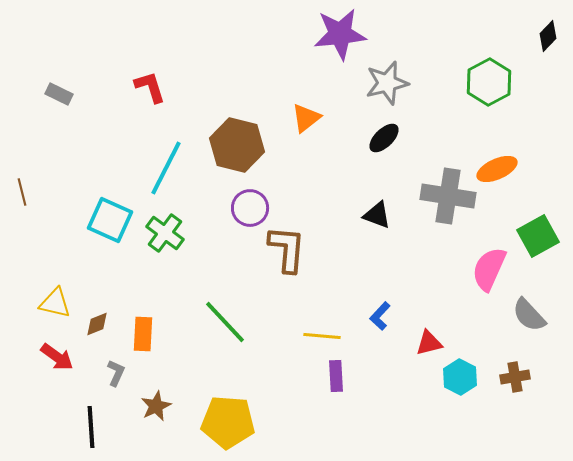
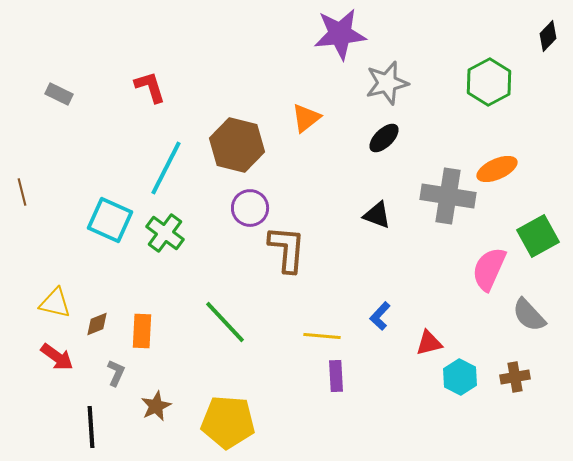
orange rectangle: moved 1 px left, 3 px up
